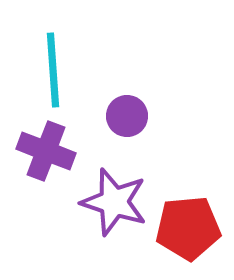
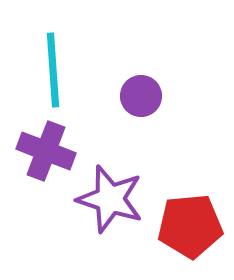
purple circle: moved 14 px right, 20 px up
purple star: moved 4 px left, 3 px up
red pentagon: moved 2 px right, 2 px up
